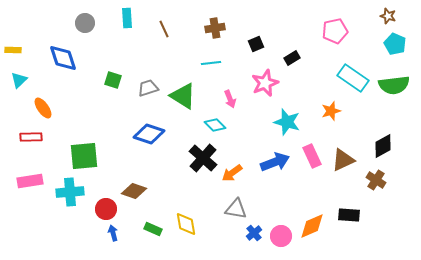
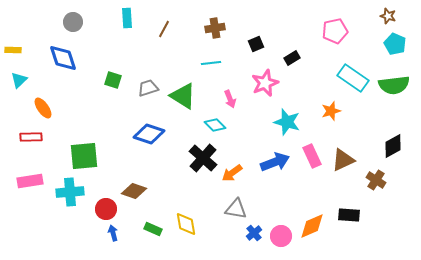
gray circle at (85, 23): moved 12 px left, 1 px up
brown line at (164, 29): rotated 54 degrees clockwise
black diamond at (383, 146): moved 10 px right
